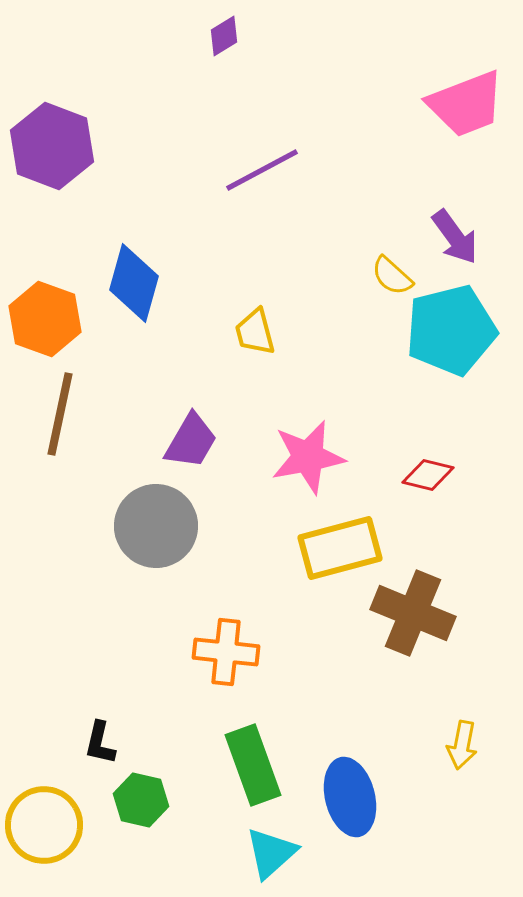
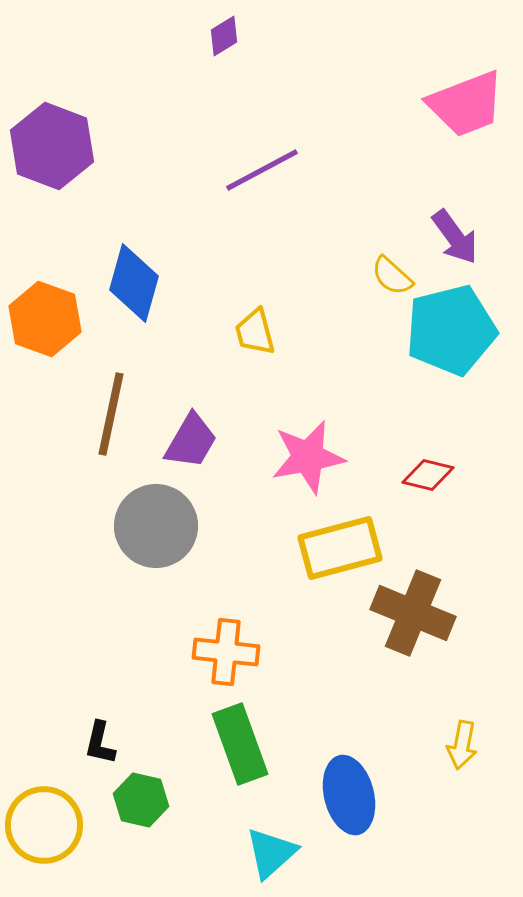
brown line: moved 51 px right
green rectangle: moved 13 px left, 21 px up
blue ellipse: moved 1 px left, 2 px up
